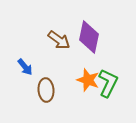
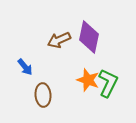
brown arrow: rotated 120 degrees clockwise
brown ellipse: moved 3 px left, 5 px down
